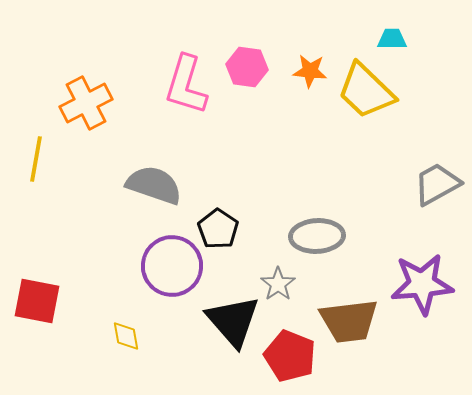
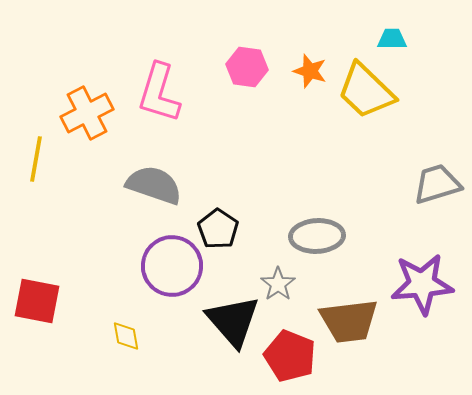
orange star: rotated 12 degrees clockwise
pink L-shape: moved 27 px left, 8 px down
orange cross: moved 1 px right, 10 px down
gray trapezoid: rotated 12 degrees clockwise
